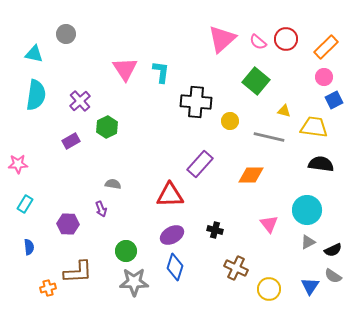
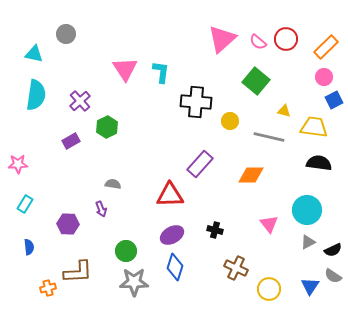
black semicircle at (321, 164): moved 2 px left, 1 px up
